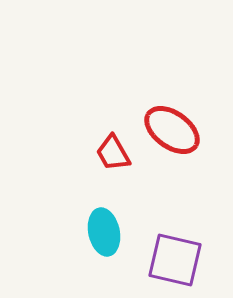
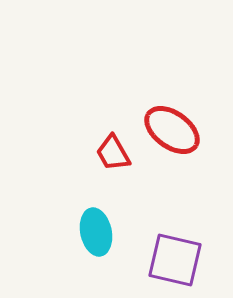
cyan ellipse: moved 8 px left
